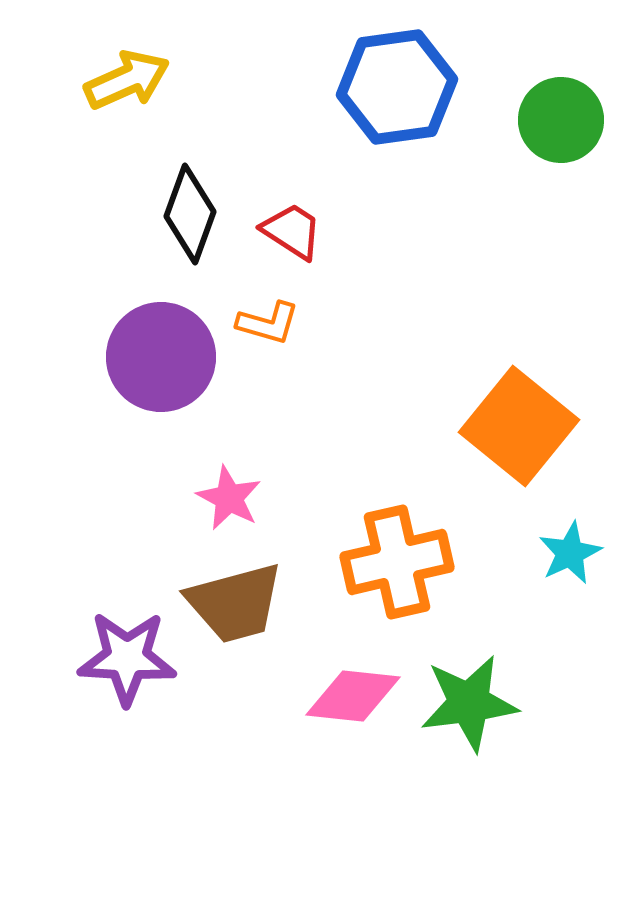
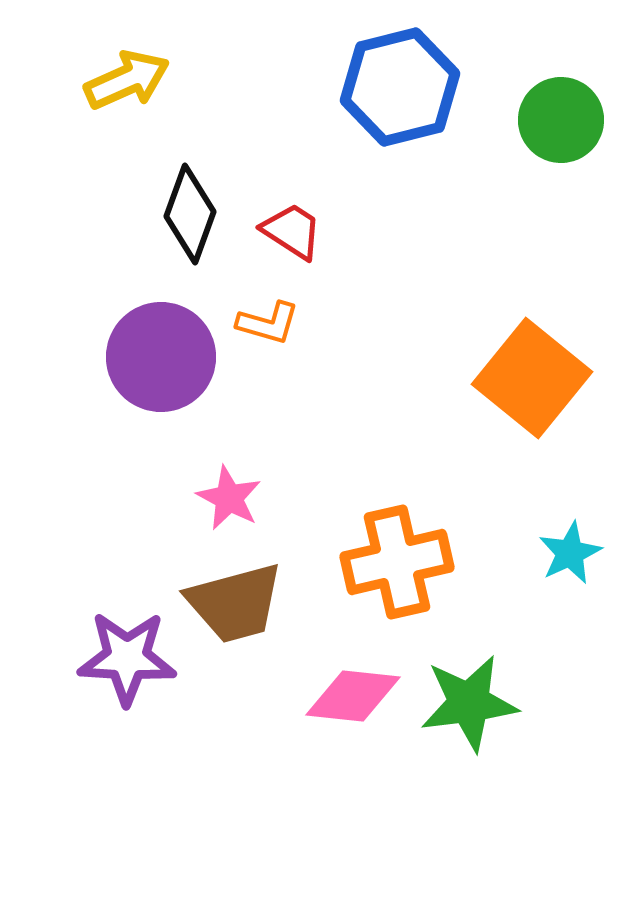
blue hexagon: moved 3 px right; rotated 6 degrees counterclockwise
orange square: moved 13 px right, 48 px up
